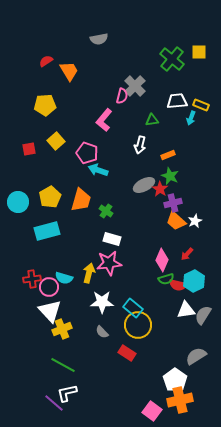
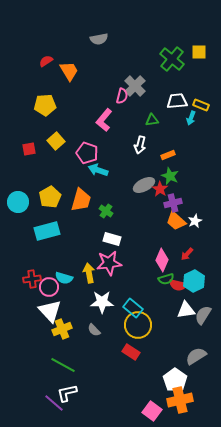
yellow arrow at (89, 273): rotated 24 degrees counterclockwise
gray semicircle at (102, 332): moved 8 px left, 2 px up
red rectangle at (127, 353): moved 4 px right, 1 px up
